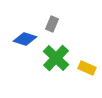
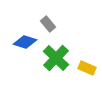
gray rectangle: moved 4 px left; rotated 63 degrees counterclockwise
blue diamond: moved 3 px down
